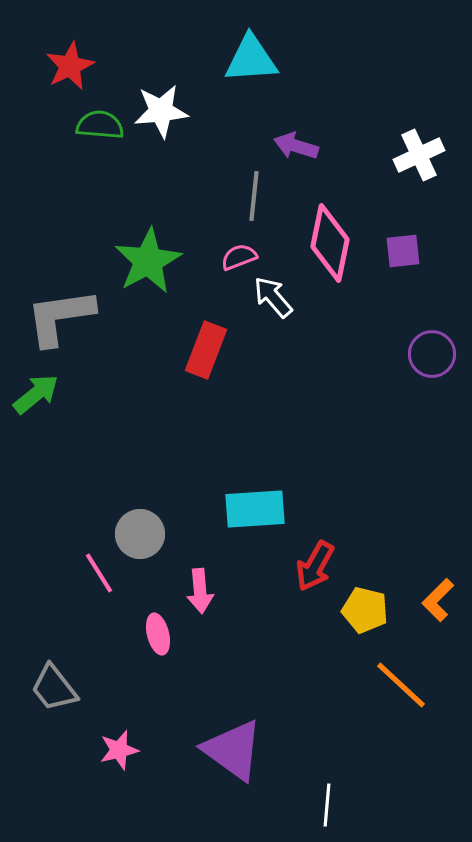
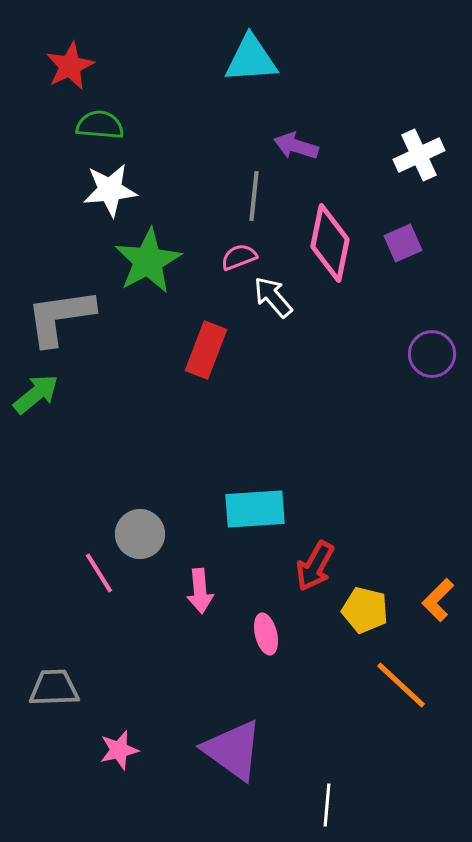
white star: moved 51 px left, 79 px down
purple square: moved 8 px up; rotated 18 degrees counterclockwise
pink ellipse: moved 108 px right
gray trapezoid: rotated 126 degrees clockwise
